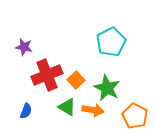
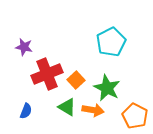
red cross: moved 1 px up
